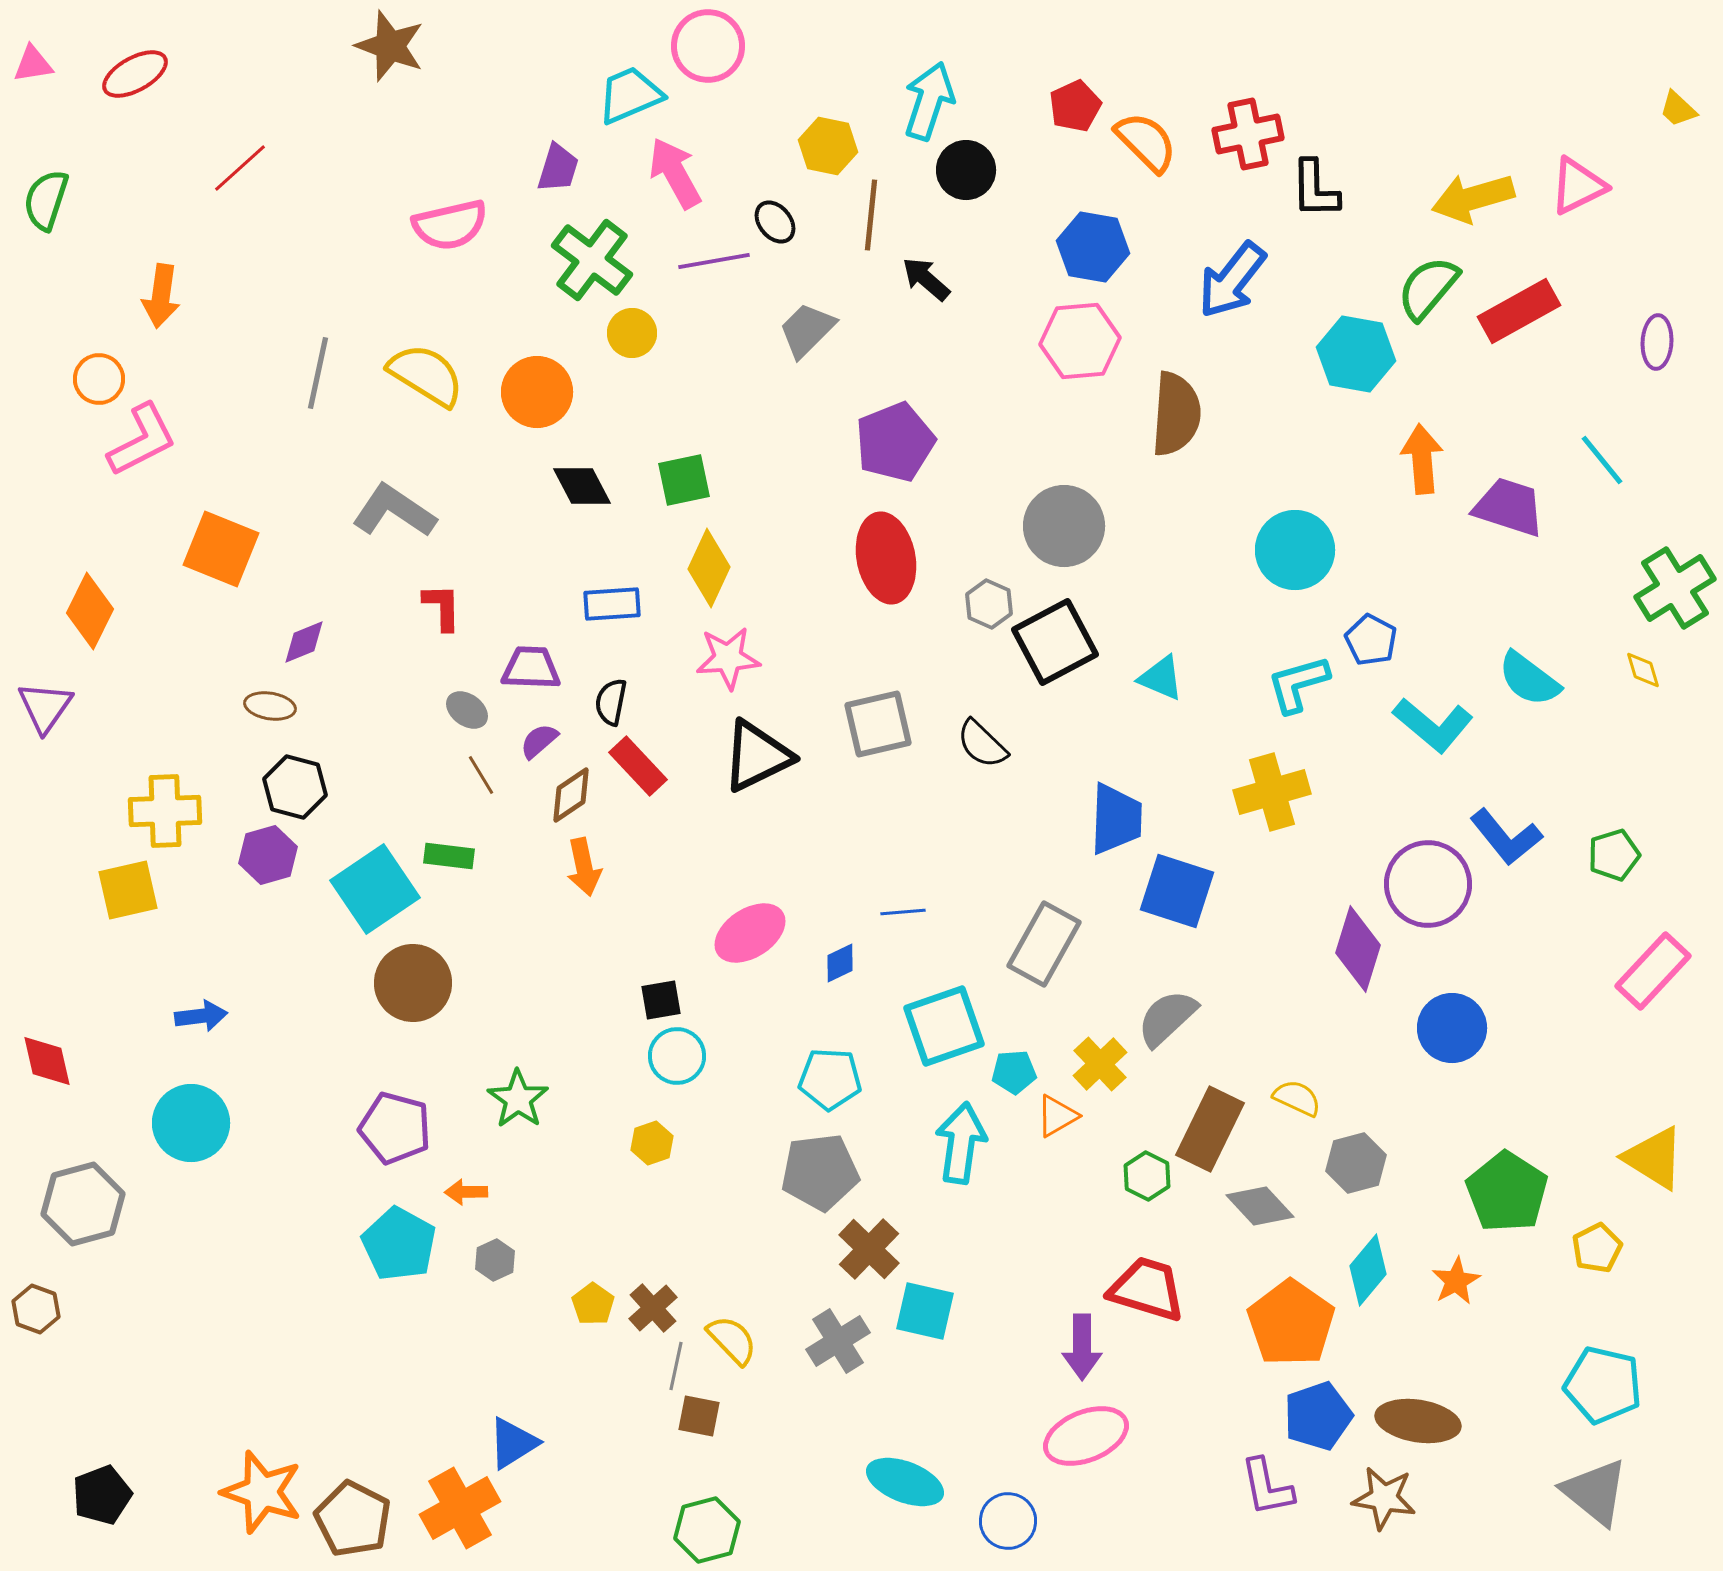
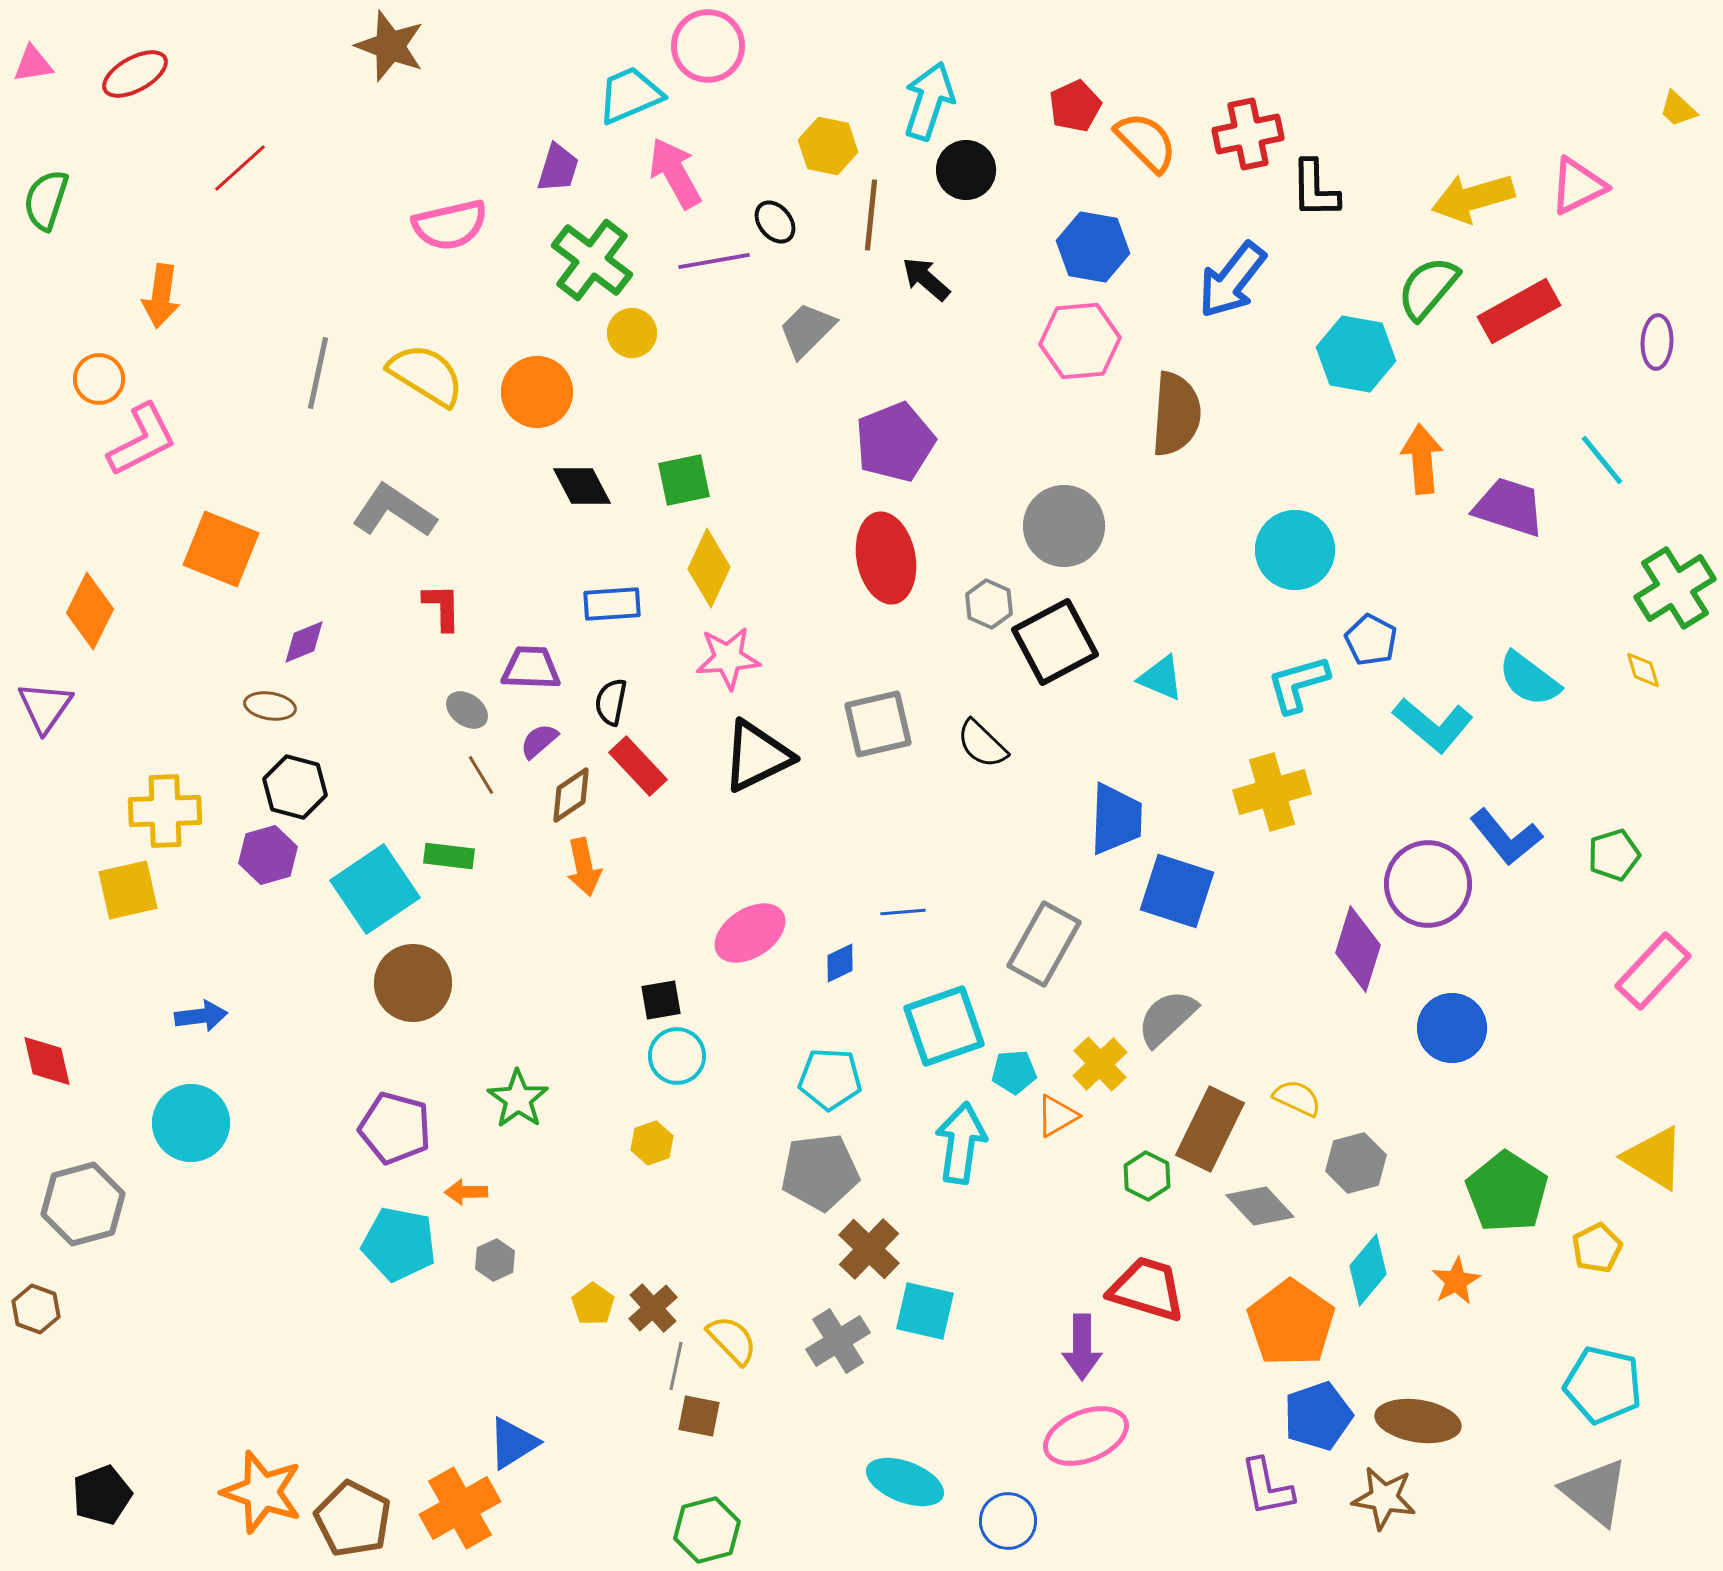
cyan pentagon at (399, 1244): rotated 18 degrees counterclockwise
